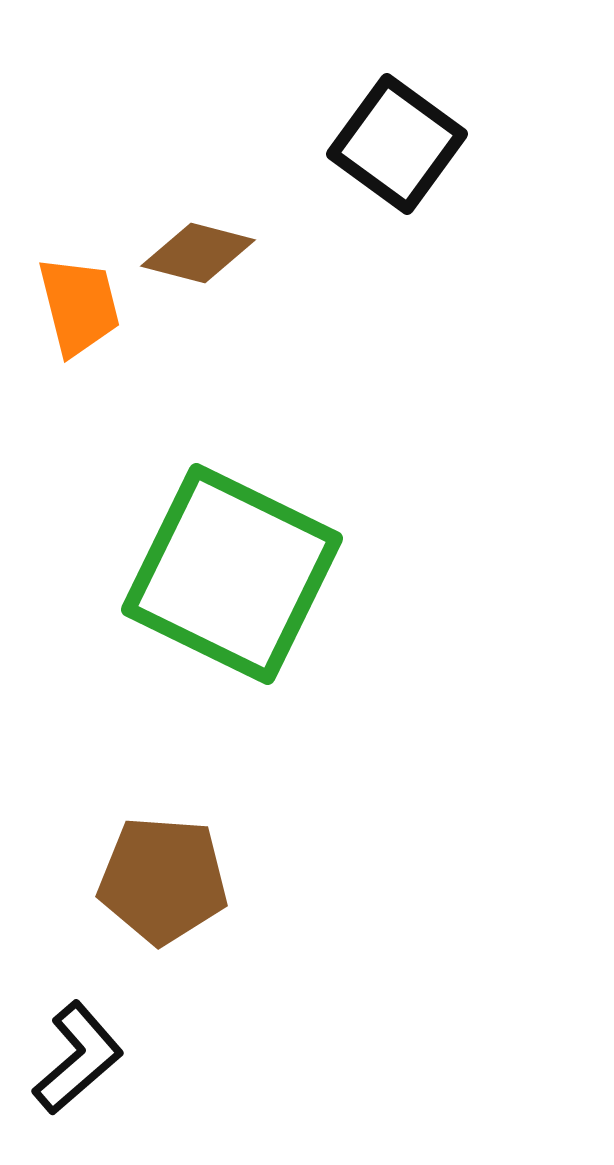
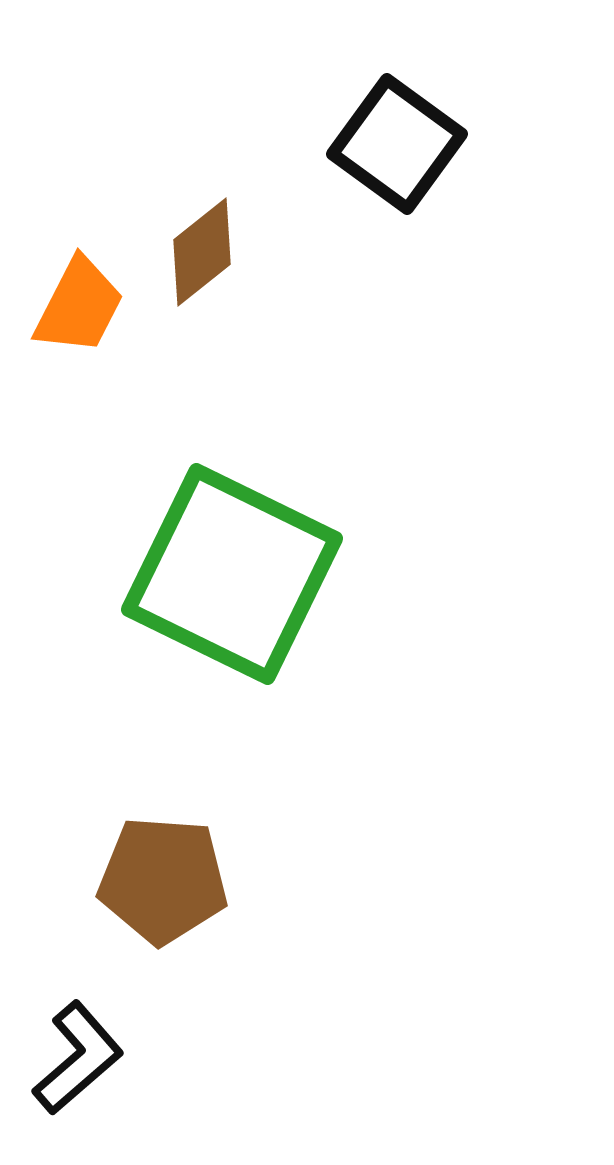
brown diamond: moved 4 px right, 1 px up; rotated 53 degrees counterclockwise
orange trapezoid: rotated 41 degrees clockwise
